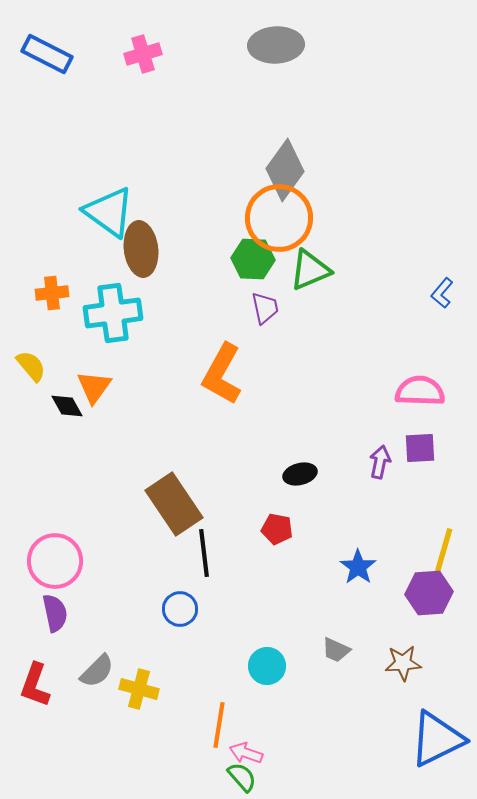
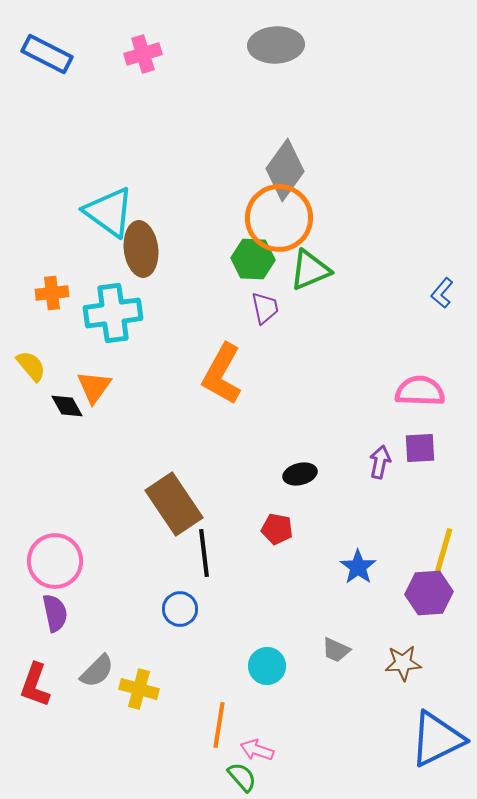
pink arrow: moved 11 px right, 3 px up
